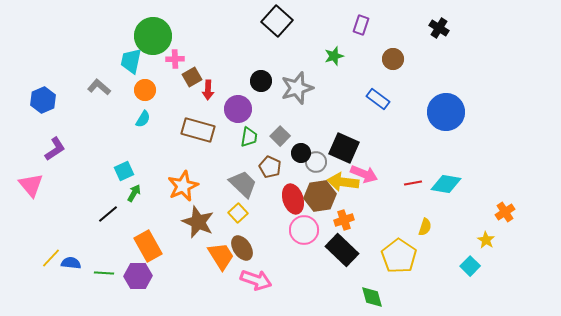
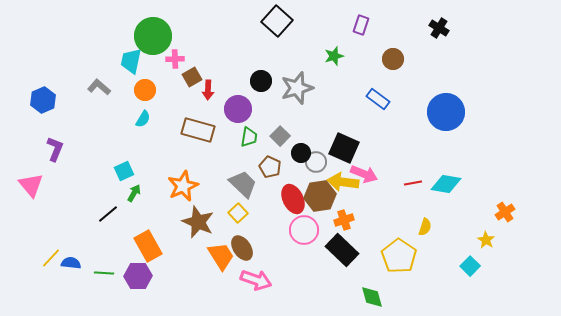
purple L-shape at (55, 149): rotated 35 degrees counterclockwise
red ellipse at (293, 199): rotated 8 degrees counterclockwise
